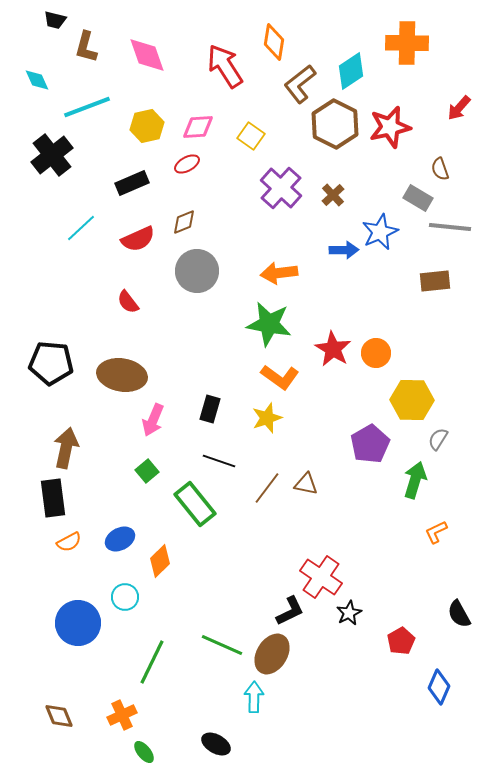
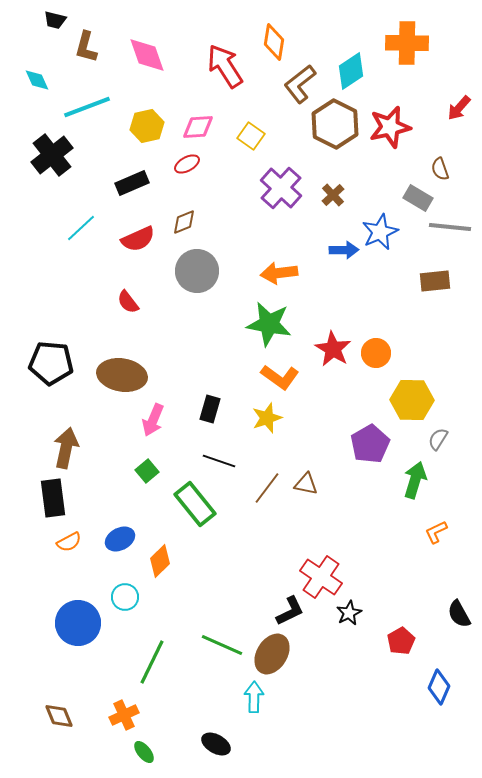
orange cross at (122, 715): moved 2 px right
